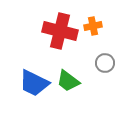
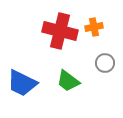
orange cross: moved 1 px right, 1 px down
blue trapezoid: moved 12 px left
